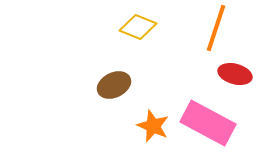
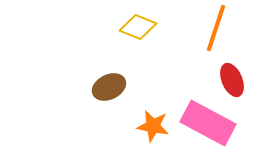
red ellipse: moved 3 px left, 6 px down; rotated 52 degrees clockwise
brown ellipse: moved 5 px left, 2 px down
orange star: rotated 12 degrees counterclockwise
